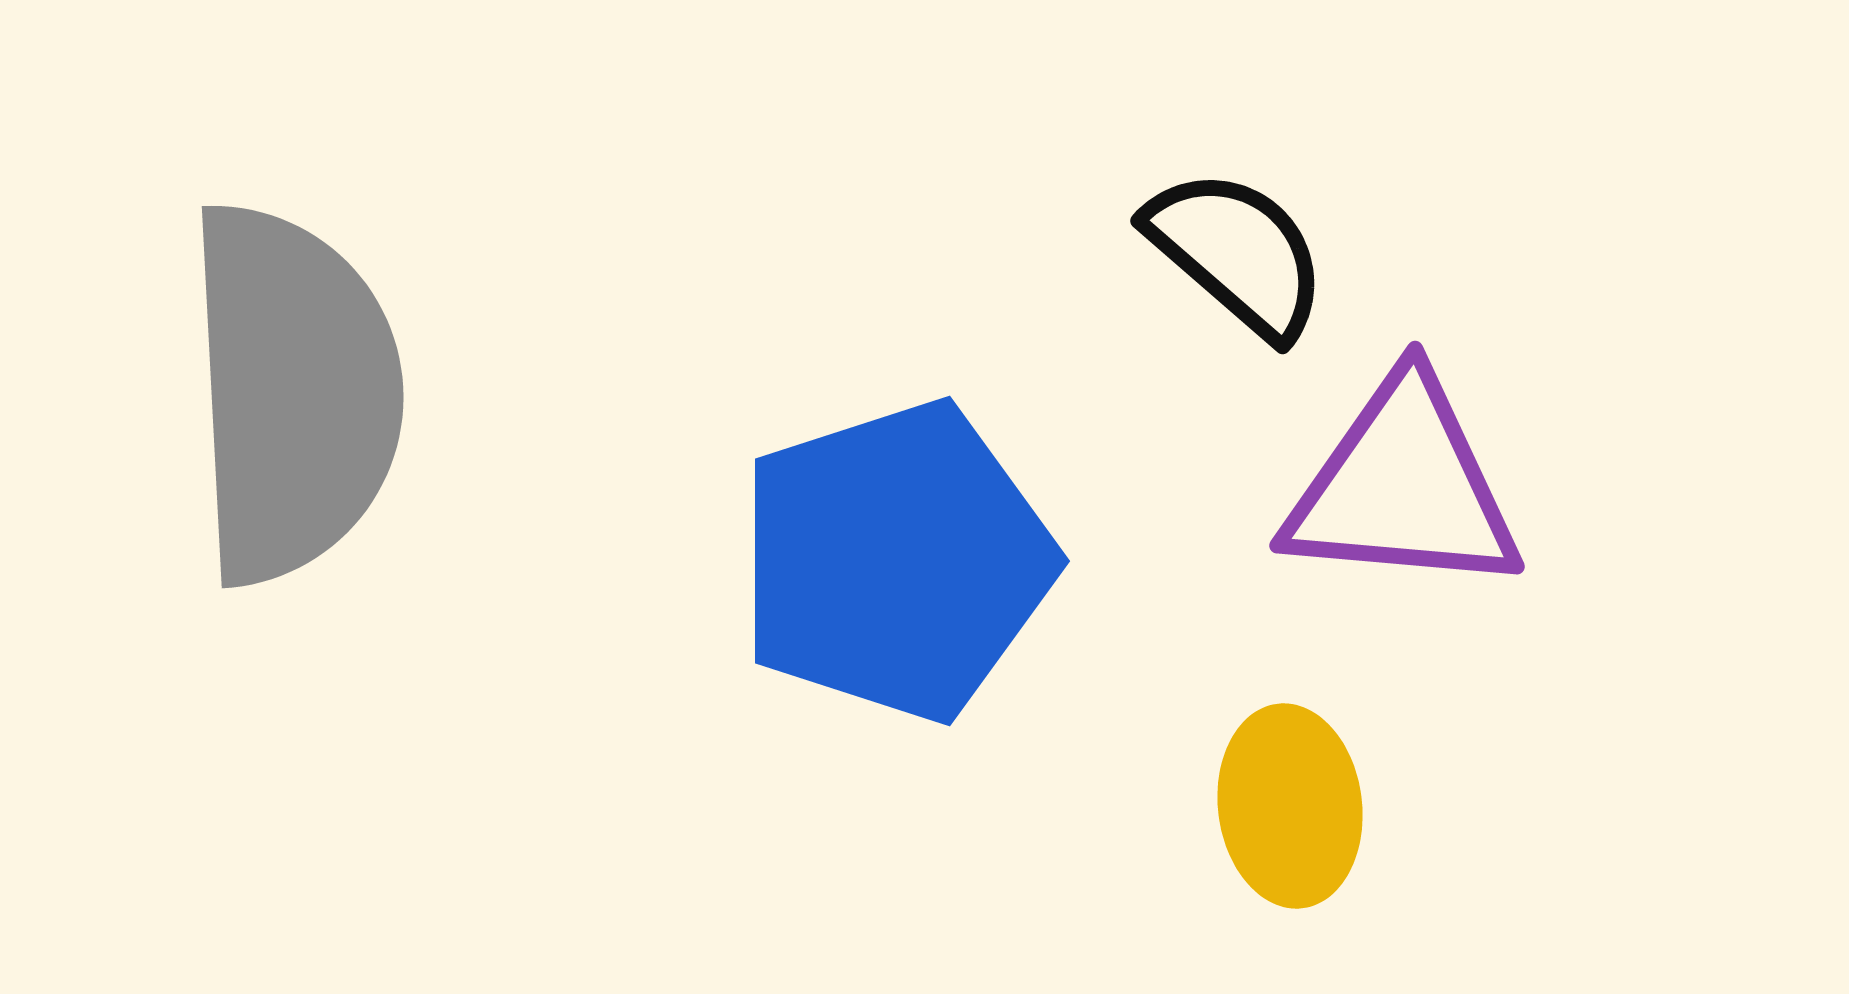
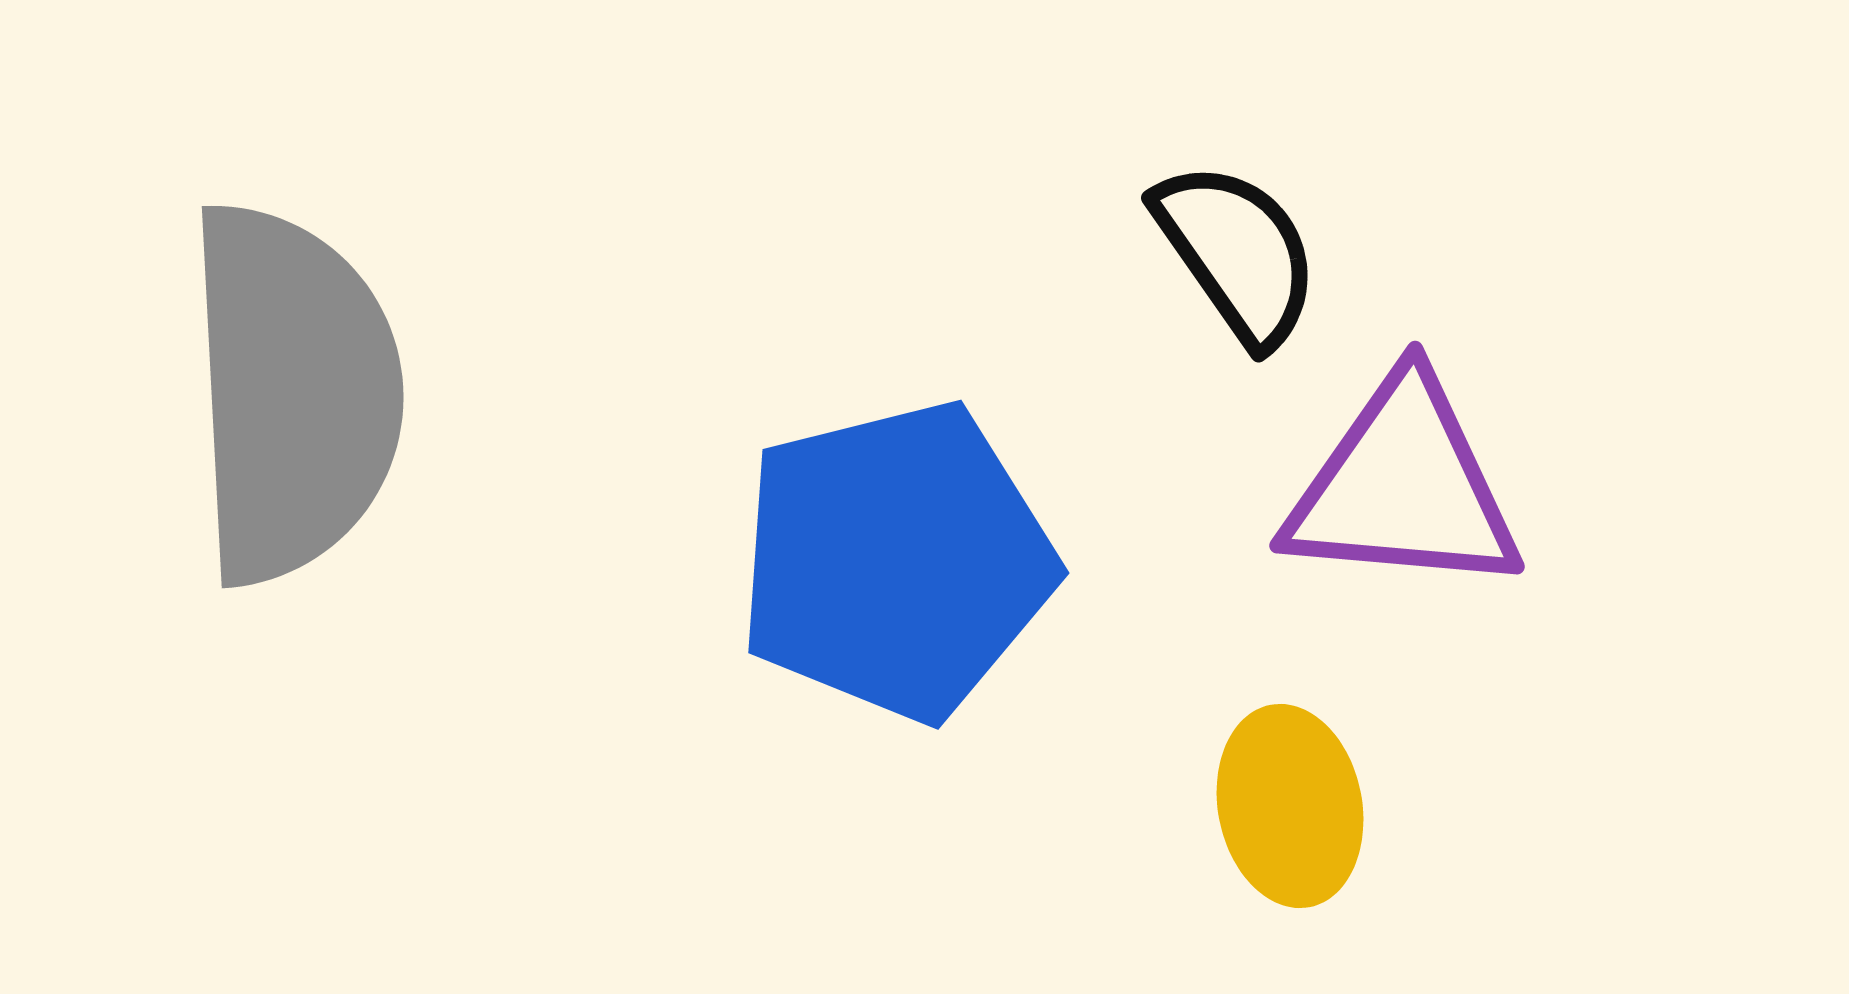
black semicircle: rotated 14 degrees clockwise
blue pentagon: rotated 4 degrees clockwise
yellow ellipse: rotated 4 degrees counterclockwise
